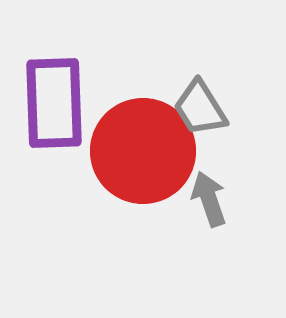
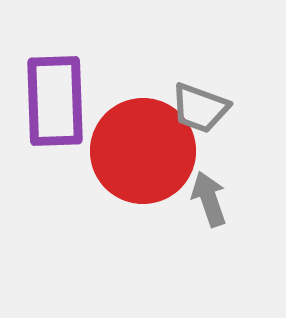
purple rectangle: moved 1 px right, 2 px up
gray trapezoid: rotated 38 degrees counterclockwise
